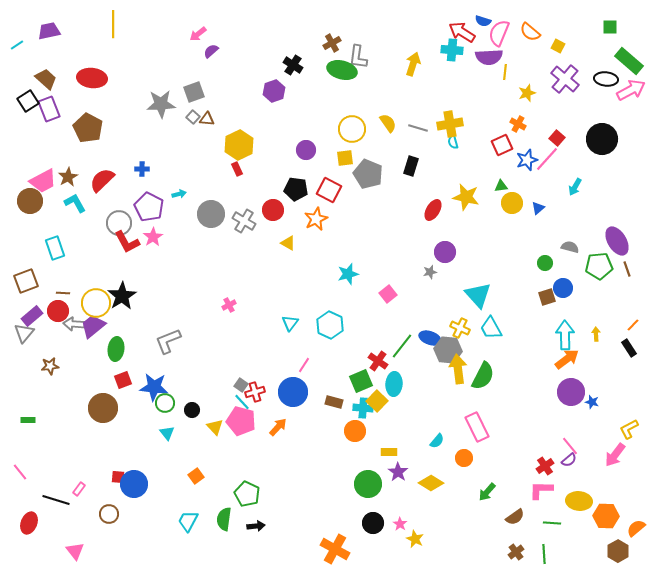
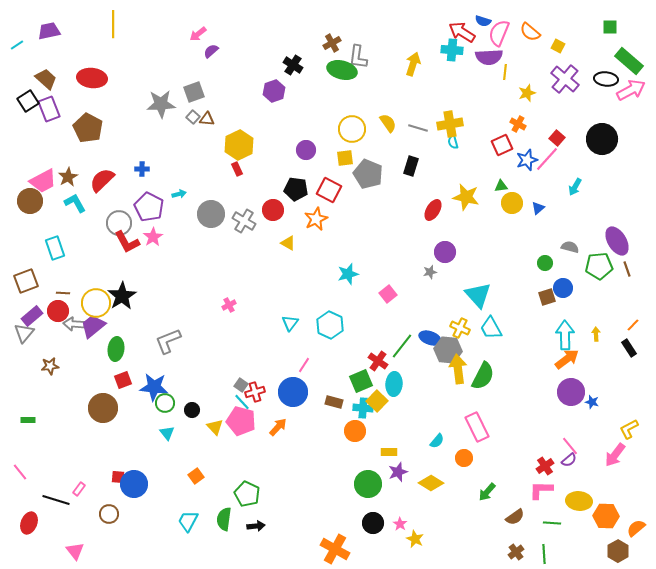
purple star at (398, 472): rotated 18 degrees clockwise
